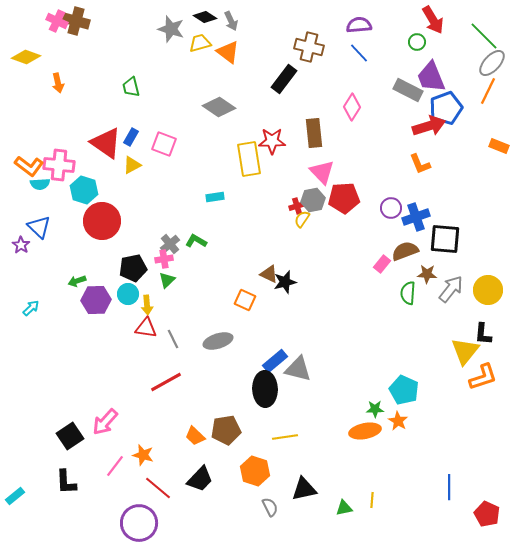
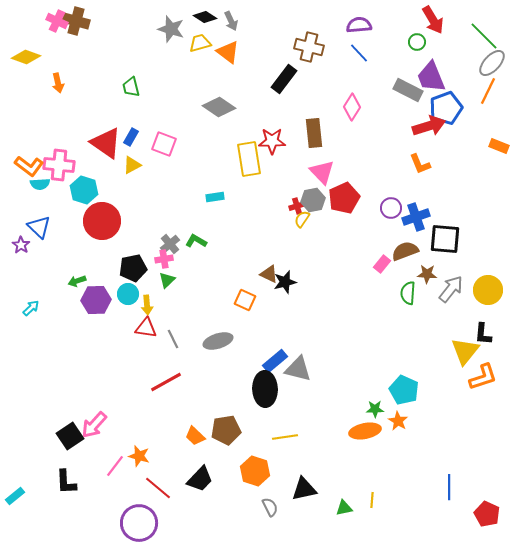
red pentagon at (344, 198): rotated 20 degrees counterclockwise
pink arrow at (105, 422): moved 11 px left, 3 px down
orange star at (143, 455): moved 4 px left, 1 px down
